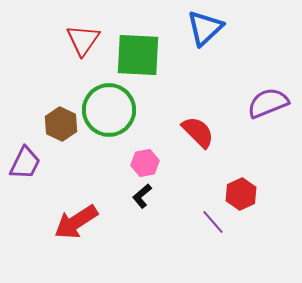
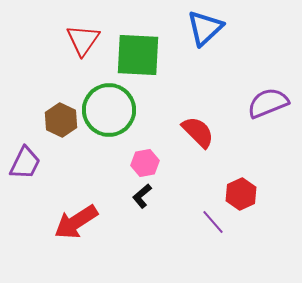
brown hexagon: moved 4 px up
